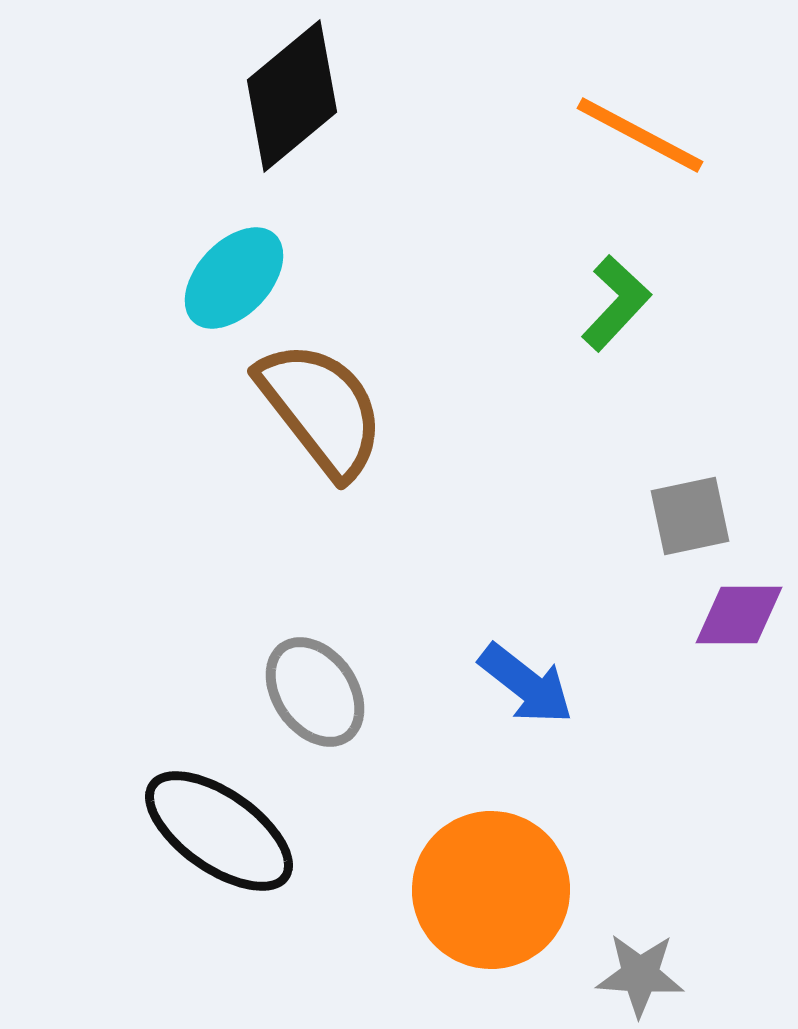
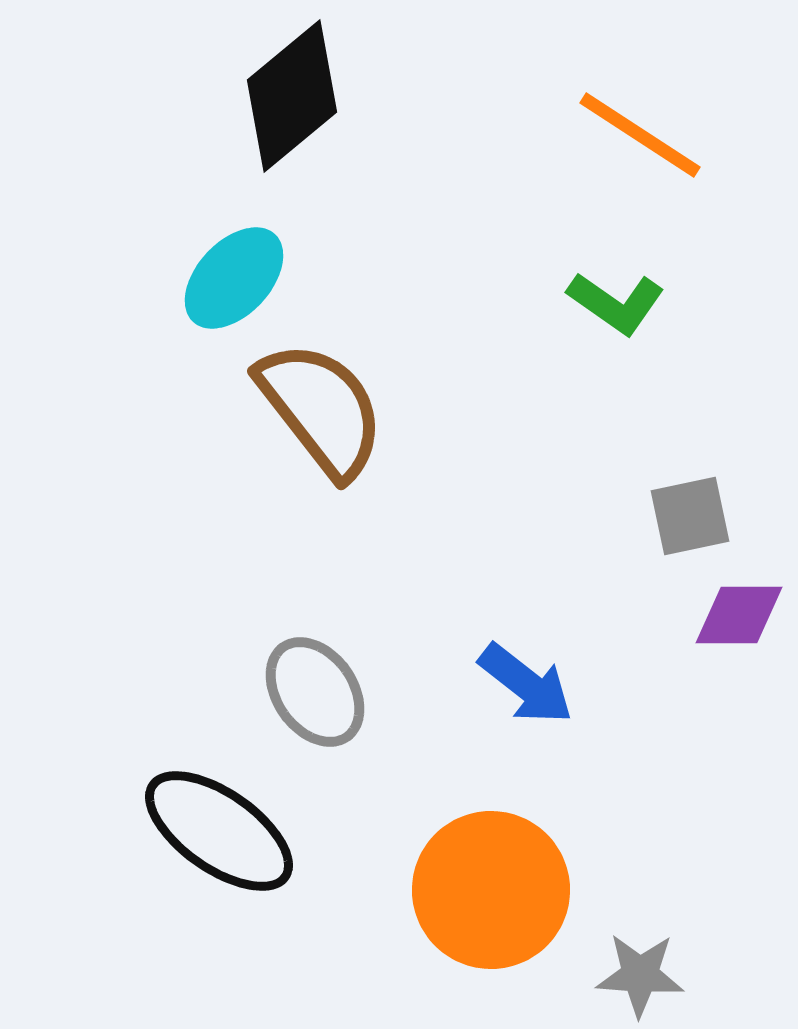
orange line: rotated 5 degrees clockwise
green L-shape: rotated 82 degrees clockwise
